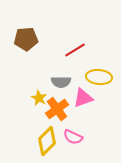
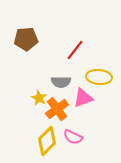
red line: rotated 20 degrees counterclockwise
